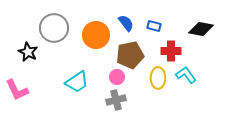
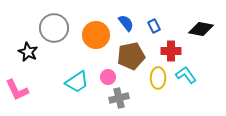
blue rectangle: rotated 48 degrees clockwise
brown pentagon: moved 1 px right, 1 px down
pink circle: moved 9 px left
gray cross: moved 3 px right, 2 px up
